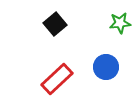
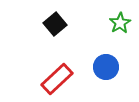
green star: rotated 25 degrees counterclockwise
